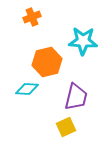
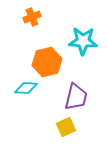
cyan diamond: moved 1 px left, 1 px up
